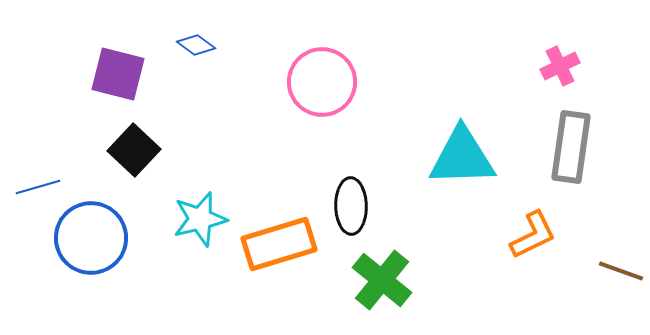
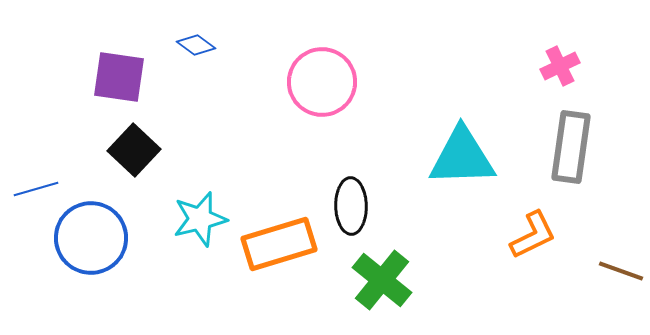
purple square: moved 1 px right, 3 px down; rotated 6 degrees counterclockwise
blue line: moved 2 px left, 2 px down
